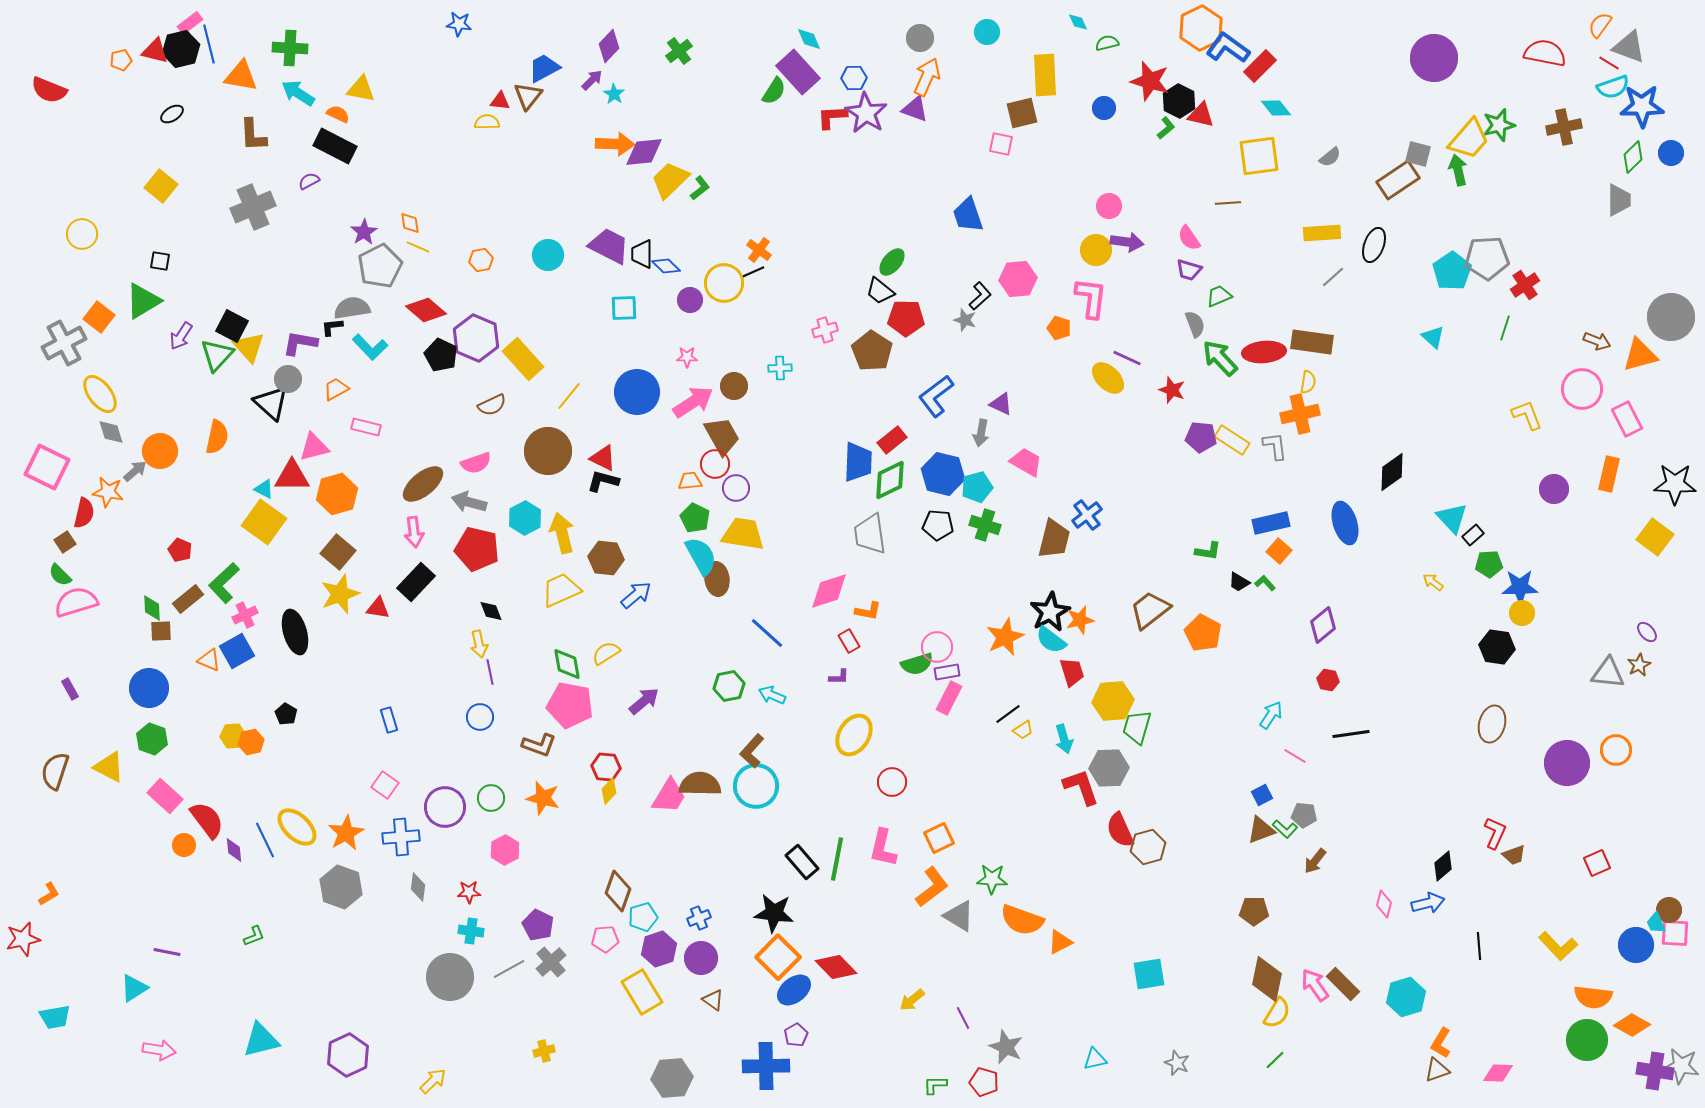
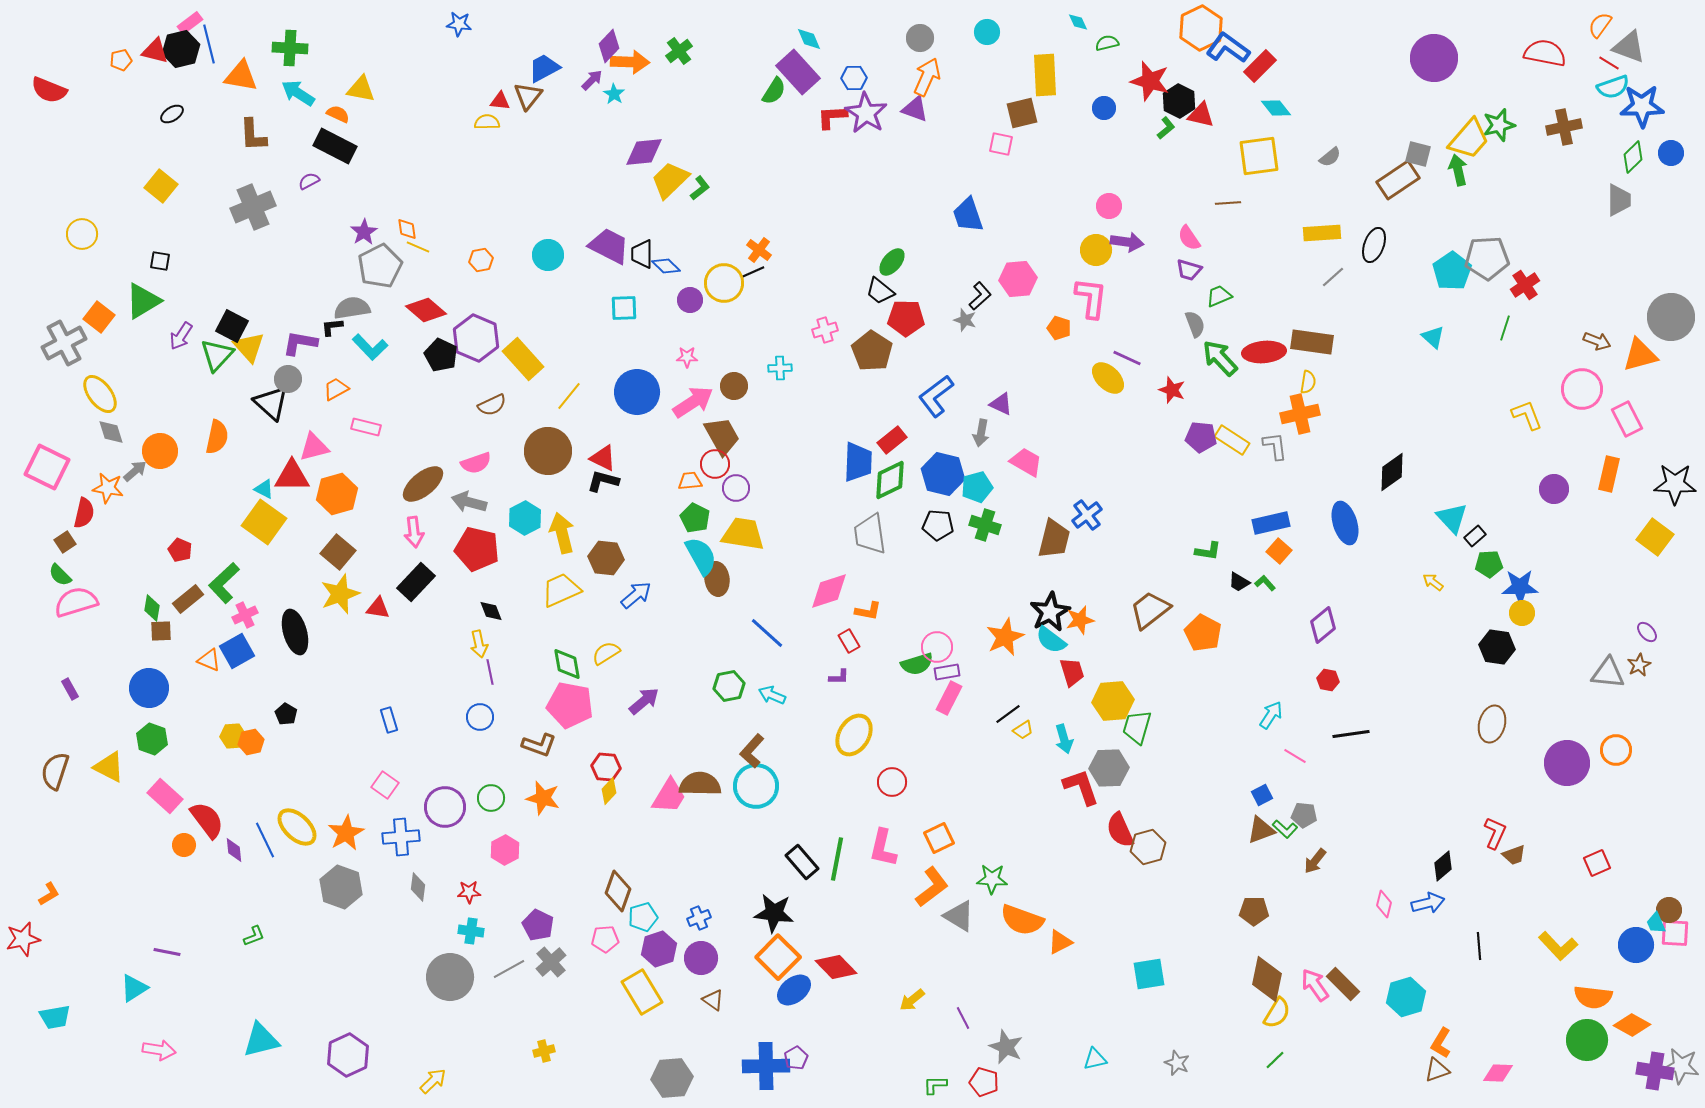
orange arrow at (615, 144): moved 15 px right, 82 px up
orange diamond at (410, 223): moved 3 px left, 6 px down
orange star at (108, 492): moved 4 px up
black rectangle at (1473, 535): moved 2 px right, 1 px down
green diamond at (152, 608): rotated 12 degrees clockwise
purple pentagon at (796, 1035): moved 23 px down
